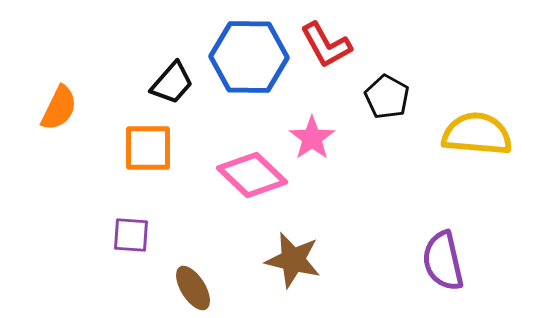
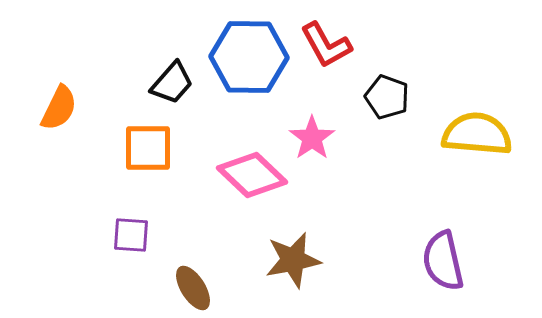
black pentagon: rotated 9 degrees counterclockwise
brown star: rotated 24 degrees counterclockwise
